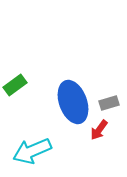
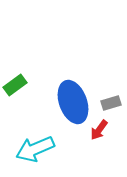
gray rectangle: moved 2 px right
cyan arrow: moved 3 px right, 2 px up
